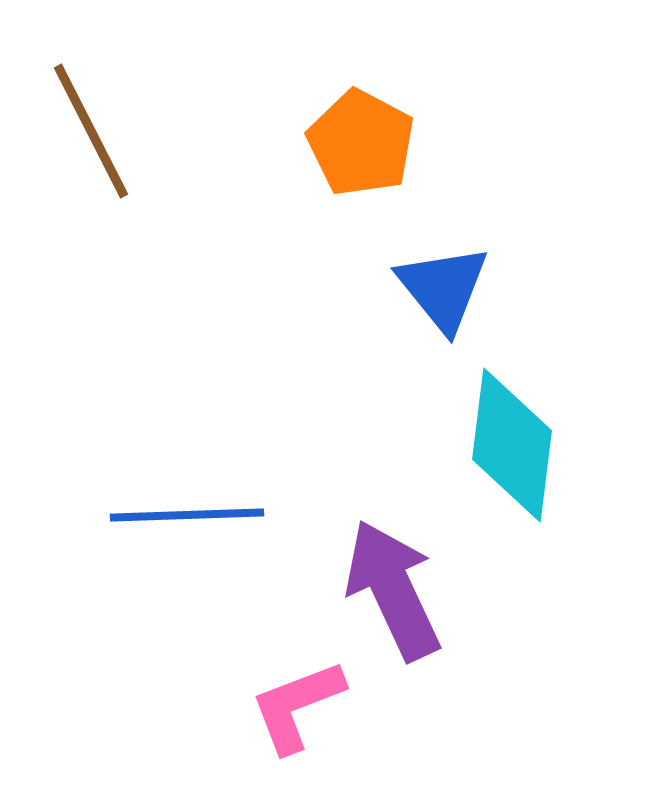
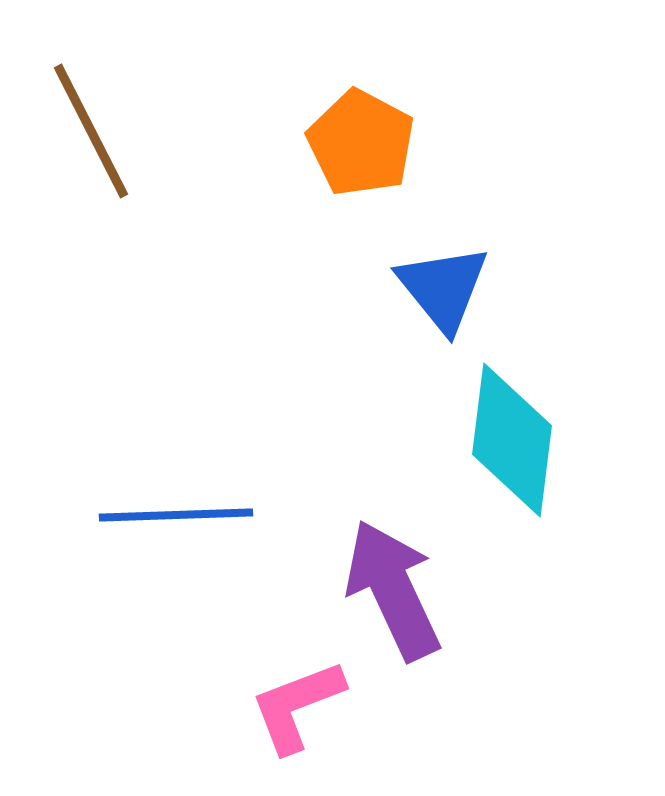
cyan diamond: moved 5 px up
blue line: moved 11 px left
